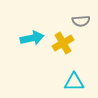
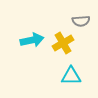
cyan arrow: moved 2 px down
cyan triangle: moved 3 px left, 6 px up
